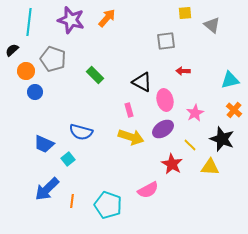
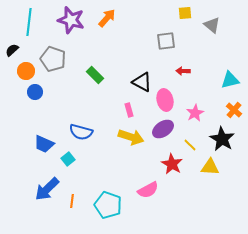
black star: rotated 10 degrees clockwise
